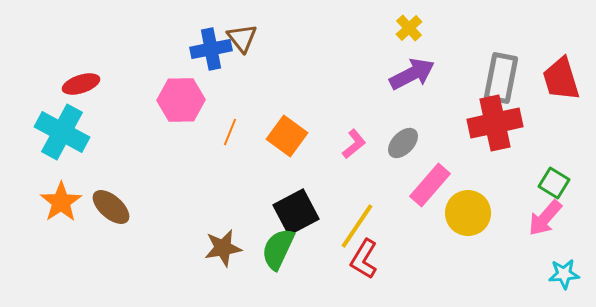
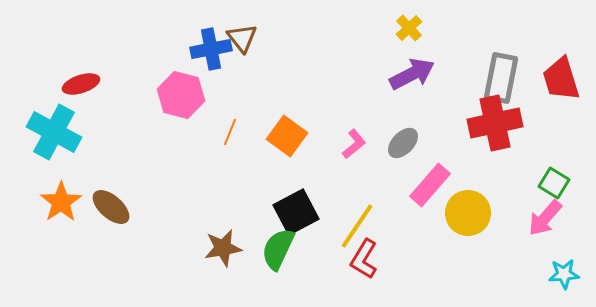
pink hexagon: moved 5 px up; rotated 15 degrees clockwise
cyan cross: moved 8 px left
